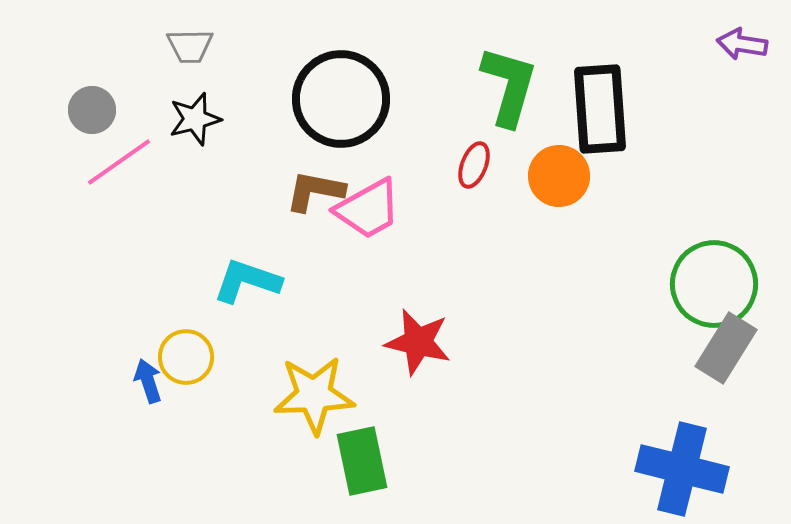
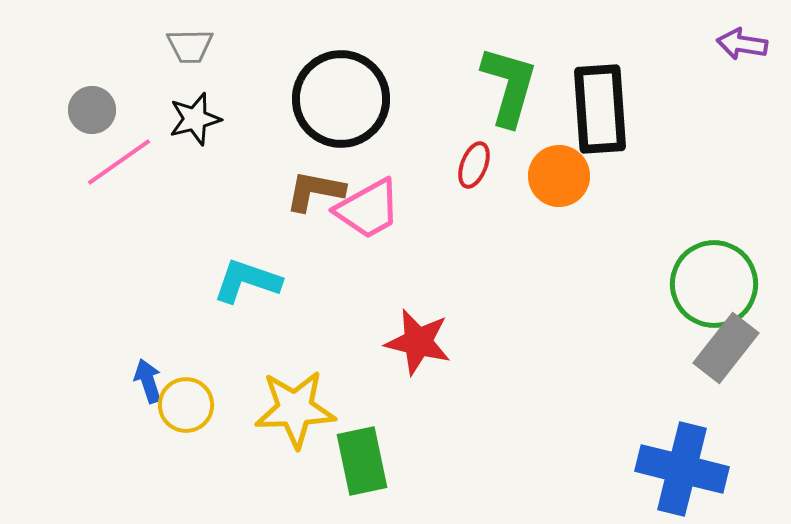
gray rectangle: rotated 6 degrees clockwise
yellow circle: moved 48 px down
yellow star: moved 19 px left, 14 px down
